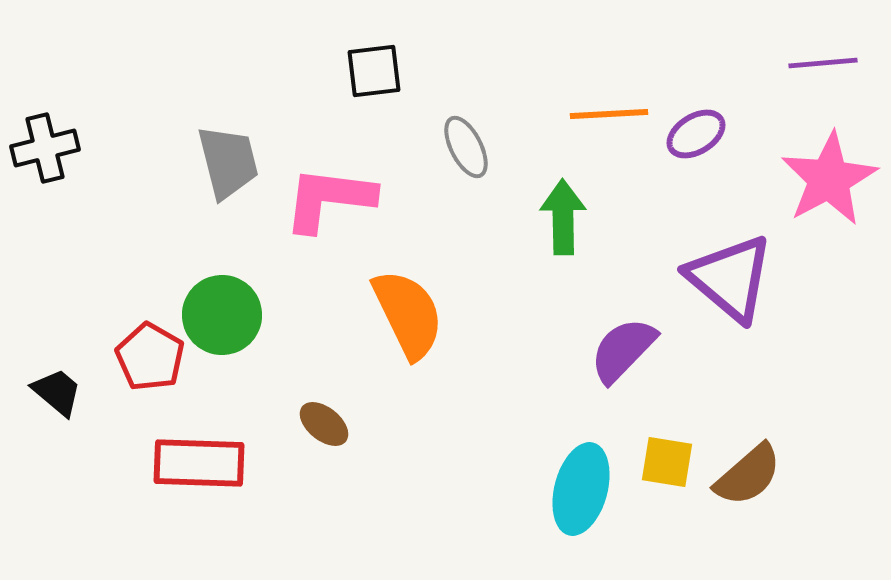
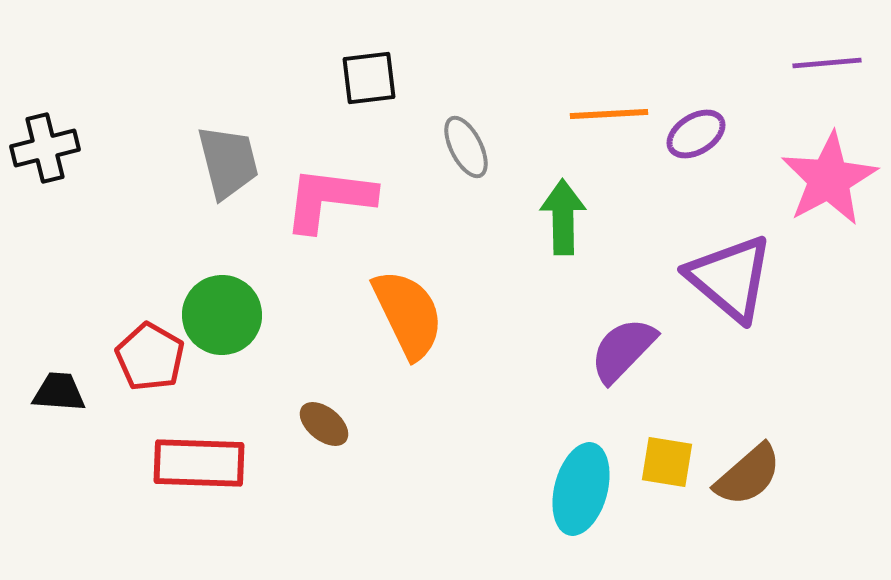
purple line: moved 4 px right
black square: moved 5 px left, 7 px down
black trapezoid: moved 2 px right; rotated 36 degrees counterclockwise
